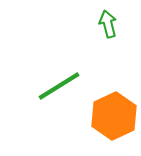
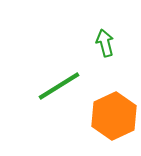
green arrow: moved 3 px left, 19 px down
